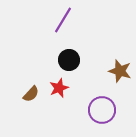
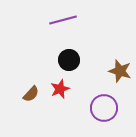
purple line: rotated 44 degrees clockwise
red star: moved 1 px right, 1 px down
purple circle: moved 2 px right, 2 px up
